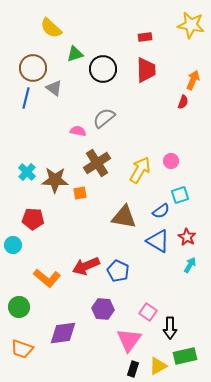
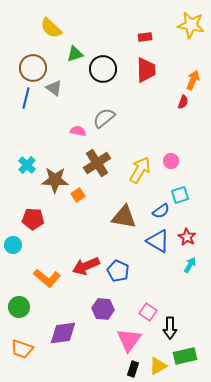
cyan cross: moved 7 px up
orange square: moved 2 px left, 2 px down; rotated 24 degrees counterclockwise
